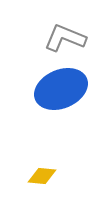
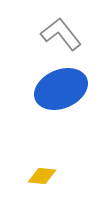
gray L-shape: moved 4 px left, 4 px up; rotated 30 degrees clockwise
